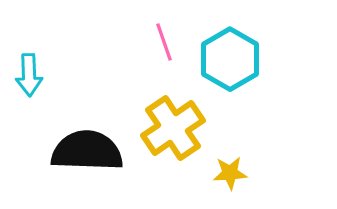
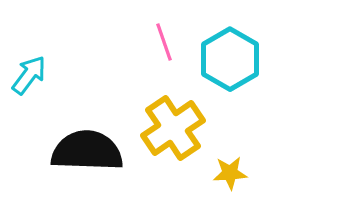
cyan arrow: rotated 141 degrees counterclockwise
